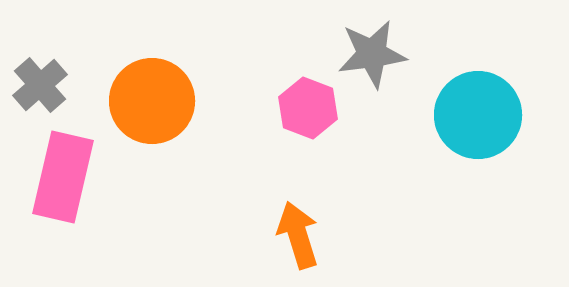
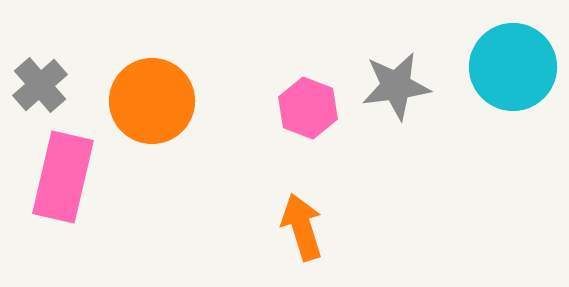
gray star: moved 24 px right, 32 px down
cyan circle: moved 35 px right, 48 px up
orange arrow: moved 4 px right, 8 px up
